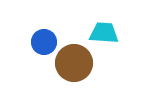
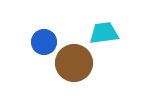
cyan trapezoid: rotated 12 degrees counterclockwise
